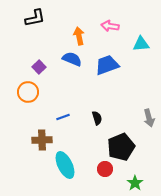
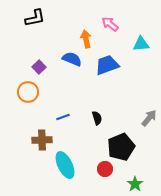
pink arrow: moved 2 px up; rotated 30 degrees clockwise
orange arrow: moved 7 px right, 3 px down
gray arrow: rotated 126 degrees counterclockwise
green star: moved 1 px down
